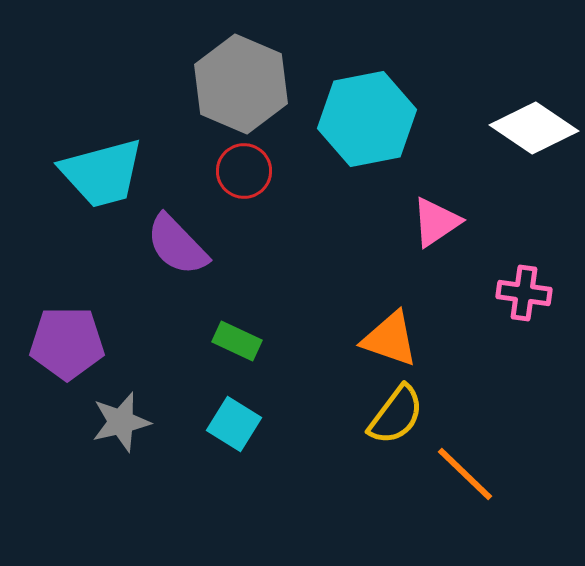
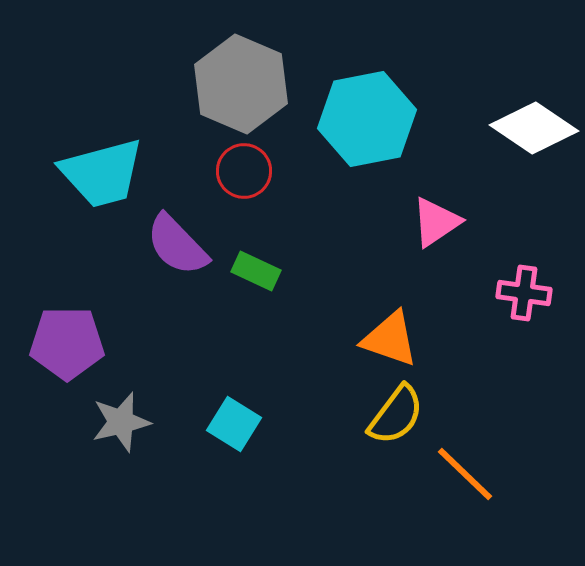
green rectangle: moved 19 px right, 70 px up
